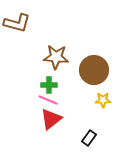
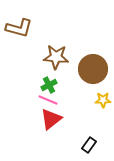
brown L-shape: moved 2 px right, 5 px down
brown circle: moved 1 px left, 1 px up
green cross: rotated 28 degrees counterclockwise
black rectangle: moved 7 px down
